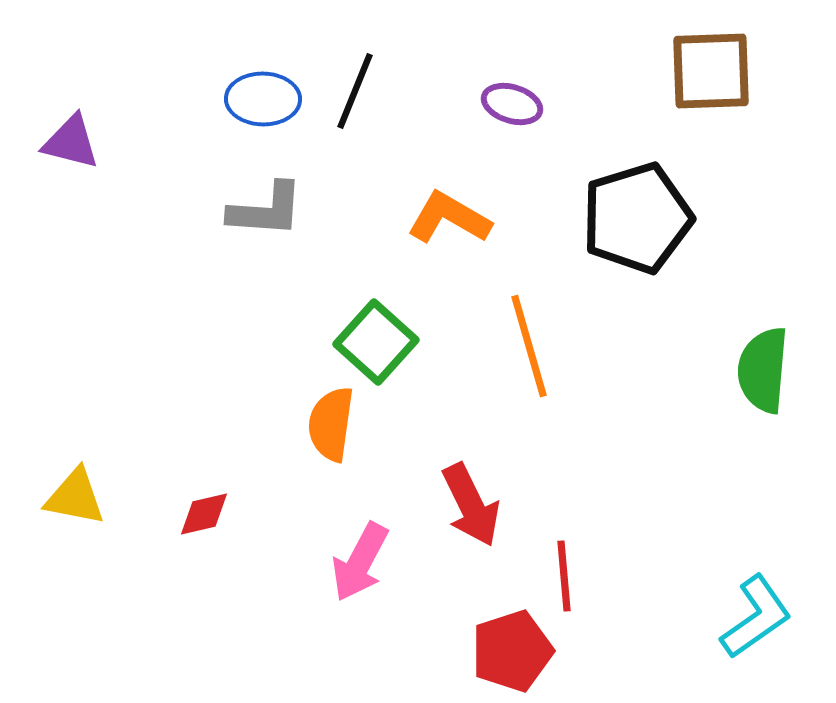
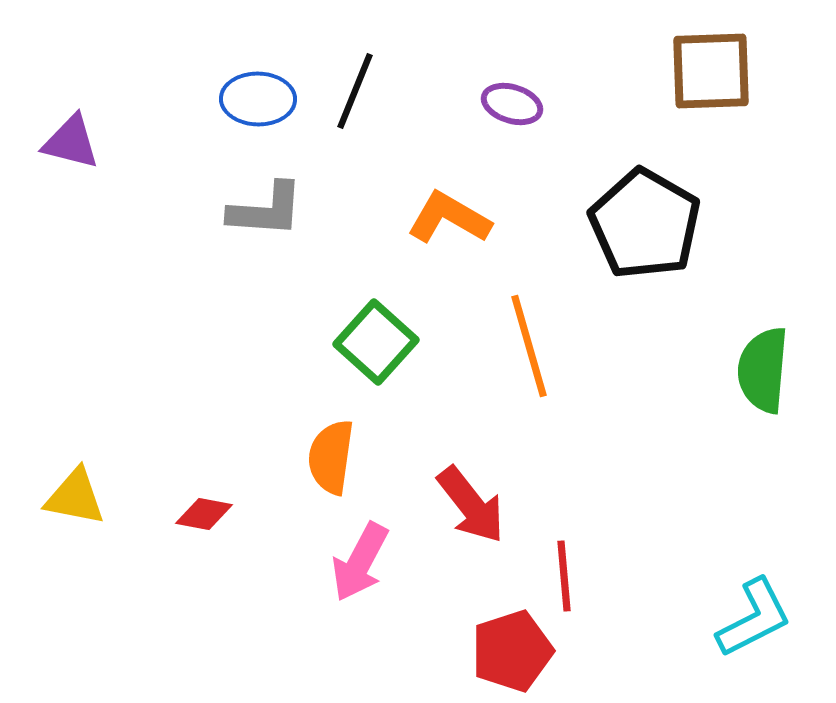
blue ellipse: moved 5 px left
black pentagon: moved 8 px right, 6 px down; rotated 25 degrees counterclockwise
orange semicircle: moved 33 px down
red arrow: rotated 12 degrees counterclockwise
red diamond: rotated 24 degrees clockwise
cyan L-shape: moved 2 px left, 1 px down; rotated 8 degrees clockwise
